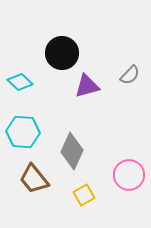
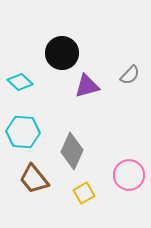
yellow square: moved 2 px up
